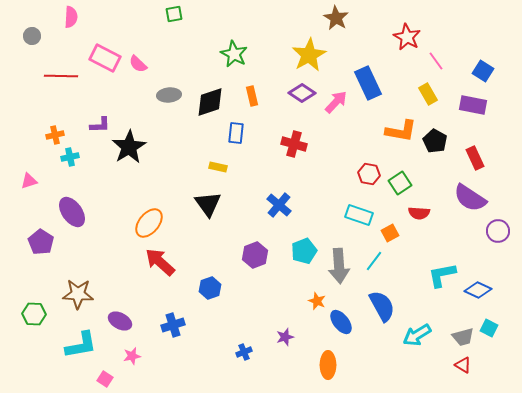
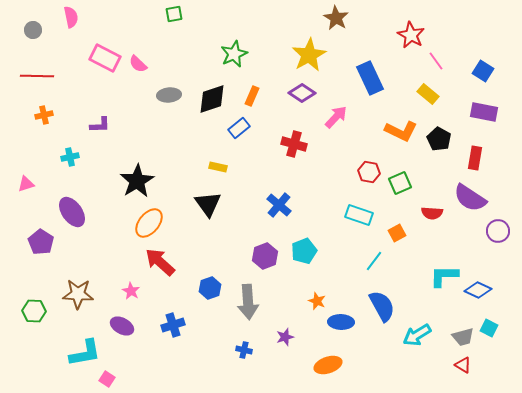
pink semicircle at (71, 17): rotated 15 degrees counterclockwise
gray circle at (32, 36): moved 1 px right, 6 px up
red star at (407, 37): moved 4 px right, 2 px up
green star at (234, 54): rotated 20 degrees clockwise
red line at (61, 76): moved 24 px left
blue rectangle at (368, 83): moved 2 px right, 5 px up
yellow rectangle at (428, 94): rotated 20 degrees counterclockwise
orange rectangle at (252, 96): rotated 36 degrees clockwise
black diamond at (210, 102): moved 2 px right, 3 px up
pink arrow at (336, 102): moved 15 px down
purple rectangle at (473, 105): moved 11 px right, 7 px down
orange L-shape at (401, 131): rotated 16 degrees clockwise
blue rectangle at (236, 133): moved 3 px right, 5 px up; rotated 45 degrees clockwise
orange cross at (55, 135): moved 11 px left, 20 px up
black pentagon at (435, 141): moved 4 px right, 2 px up
black star at (129, 147): moved 8 px right, 34 px down
red rectangle at (475, 158): rotated 35 degrees clockwise
red hexagon at (369, 174): moved 2 px up
pink triangle at (29, 181): moved 3 px left, 3 px down
green square at (400, 183): rotated 10 degrees clockwise
red semicircle at (419, 213): moved 13 px right
orange square at (390, 233): moved 7 px right
purple hexagon at (255, 255): moved 10 px right, 1 px down
gray arrow at (339, 266): moved 91 px left, 36 px down
cyan L-shape at (442, 275): moved 2 px right, 1 px down; rotated 12 degrees clockwise
green hexagon at (34, 314): moved 3 px up
purple ellipse at (120, 321): moved 2 px right, 5 px down
blue ellipse at (341, 322): rotated 50 degrees counterclockwise
cyan L-shape at (81, 345): moved 4 px right, 8 px down
blue cross at (244, 352): moved 2 px up; rotated 35 degrees clockwise
pink star at (132, 356): moved 1 px left, 65 px up; rotated 30 degrees counterclockwise
orange ellipse at (328, 365): rotated 72 degrees clockwise
pink square at (105, 379): moved 2 px right
